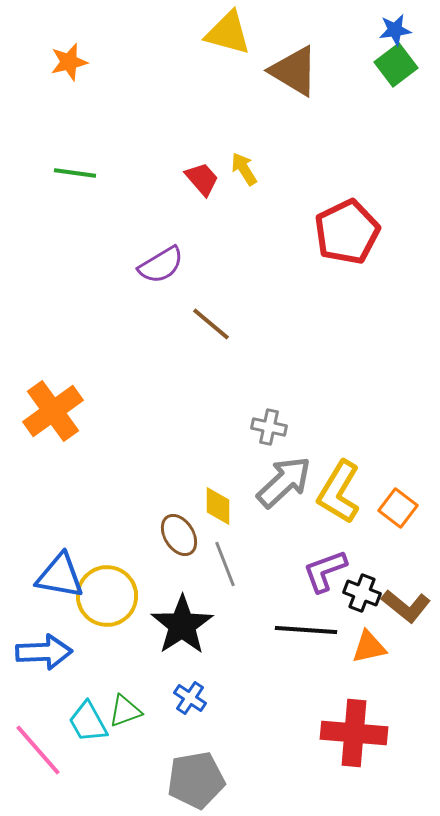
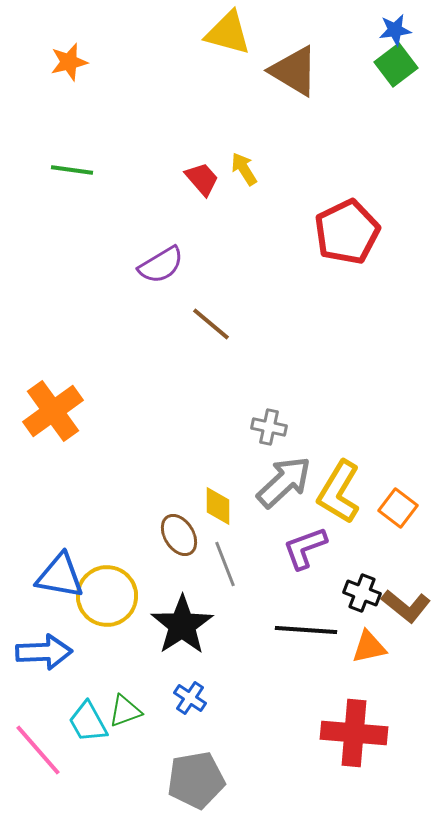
green line: moved 3 px left, 3 px up
purple L-shape: moved 20 px left, 23 px up
